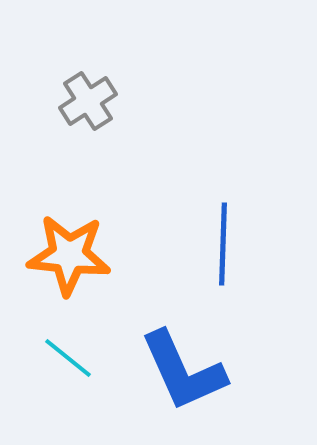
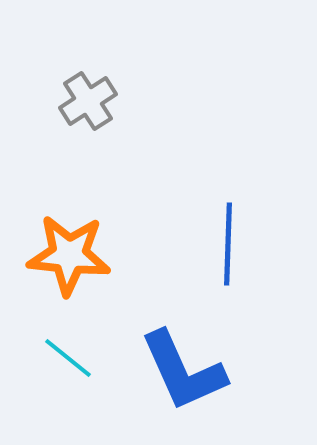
blue line: moved 5 px right
